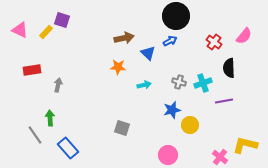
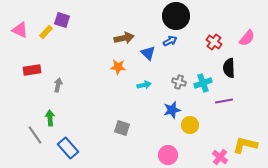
pink semicircle: moved 3 px right, 2 px down
